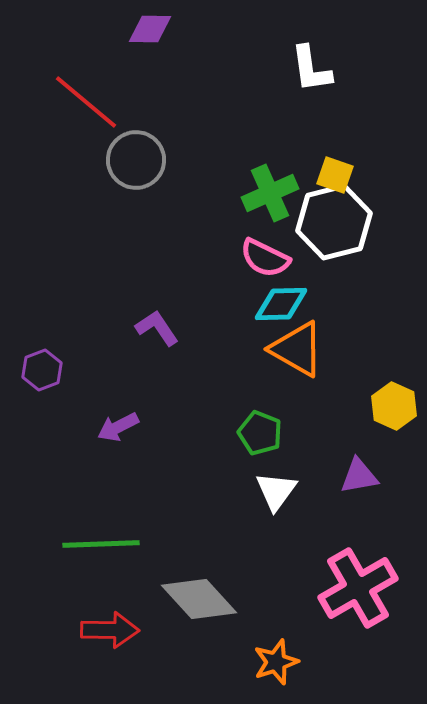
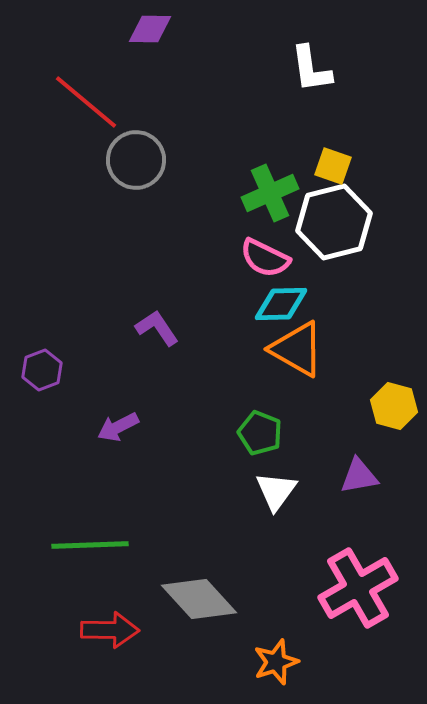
yellow square: moved 2 px left, 9 px up
yellow hexagon: rotated 9 degrees counterclockwise
green line: moved 11 px left, 1 px down
